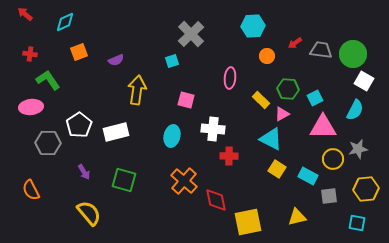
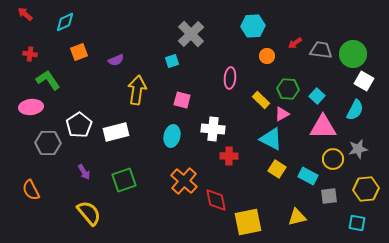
cyan square at (315, 98): moved 2 px right, 2 px up; rotated 21 degrees counterclockwise
pink square at (186, 100): moved 4 px left
green square at (124, 180): rotated 35 degrees counterclockwise
